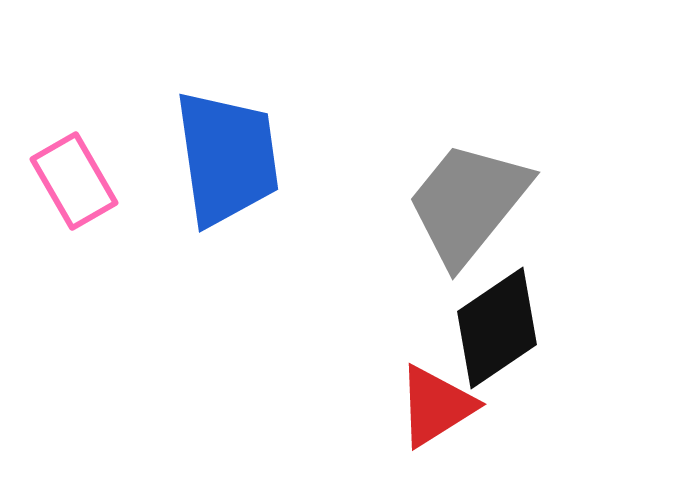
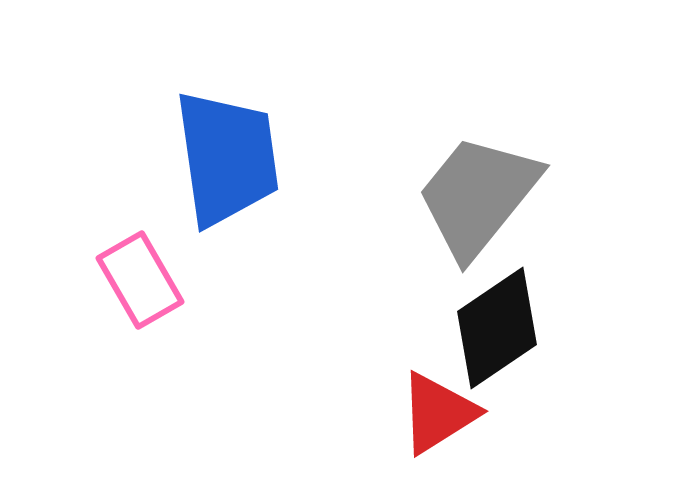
pink rectangle: moved 66 px right, 99 px down
gray trapezoid: moved 10 px right, 7 px up
red triangle: moved 2 px right, 7 px down
